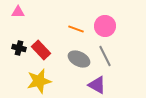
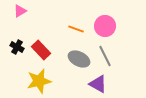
pink triangle: moved 2 px right, 1 px up; rotated 32 degrees counterclockwise
black cross: moved 2 px left, 1 px up; rotated 16 degrees clockwise
purple triangle: moved 1 px right, 1 px up
